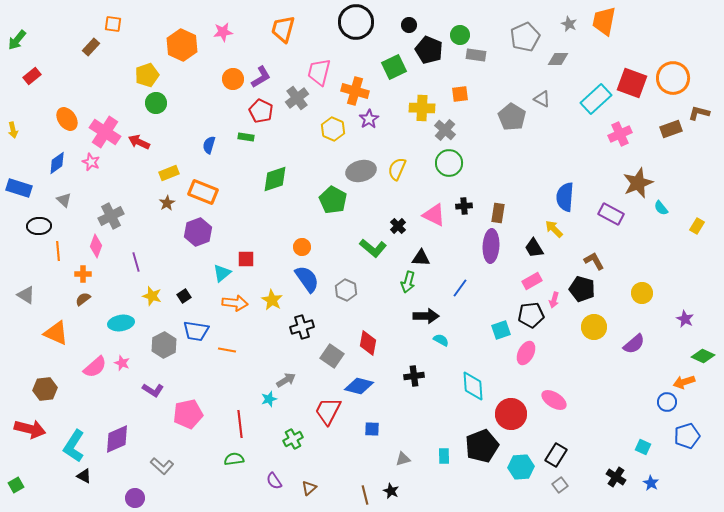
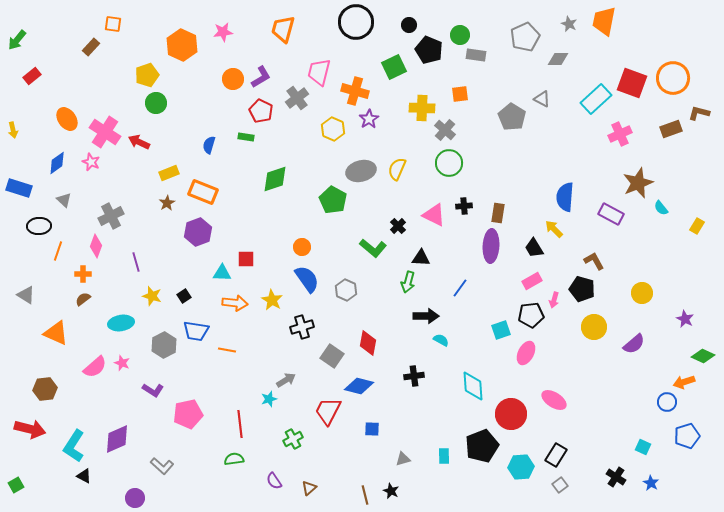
orange line at (58, 251): rotated 24 degrees clockwise
cyan triangle at (222, 273): rotated 42 degrees clockwise
